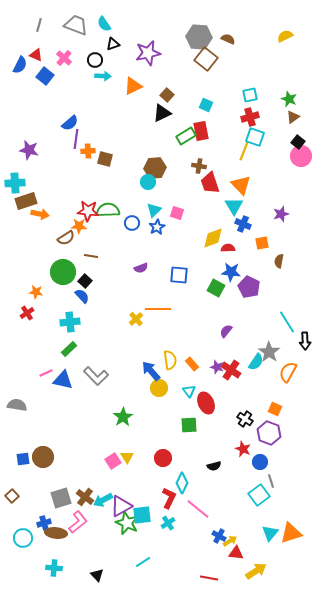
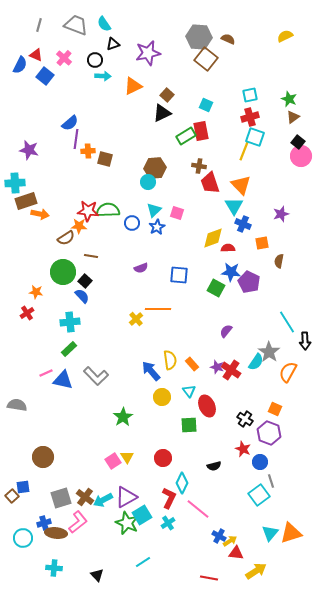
purple pentagon at (249, 287): moved 5 px up
yellow circle at (159, 388): moved 3 px right, 9 px down
red ellipse at (206, 403): moved 1 px right, 3 px down
blue square at (23, 459): moved 28 px down
purple triangle at (121, 506): moved 5 px right, 9 px up
cyan square at (142, 515): rotated 24 degrees counterclockwise
